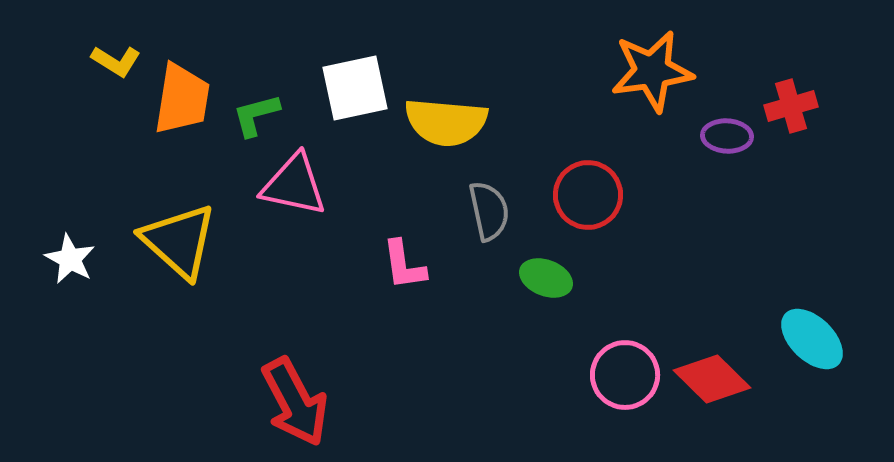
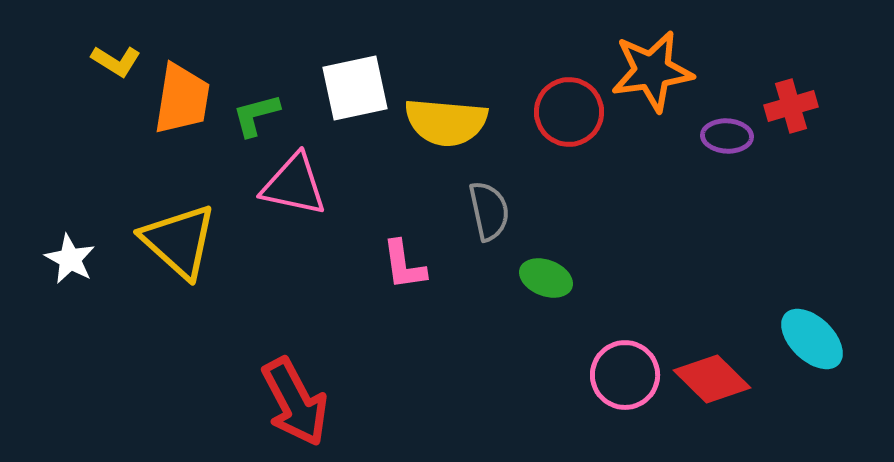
red circle: moved 19 px left, 83 px up
